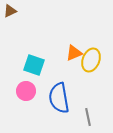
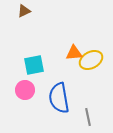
brown triangle: moved 14 px right
orange triangle: rotated 18 degrees clockwise
yellow ellipse: rotated 40 degrees clockwise
cyan square: rotated 30 degrees counterclockwise
pink circle: moved 1 px left, 1 px up
